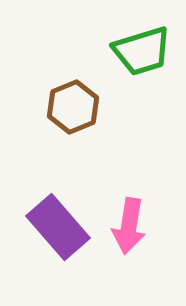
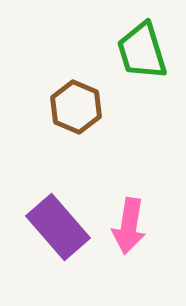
green trapezoid: rotated 90 degrees clockwise
brown hexagon: moved 3 px right; rotated 15 degrees counterclockwise
